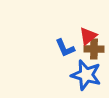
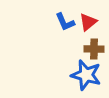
red triangle: moved 14 px up
blue L-shape: moved 26 px up
